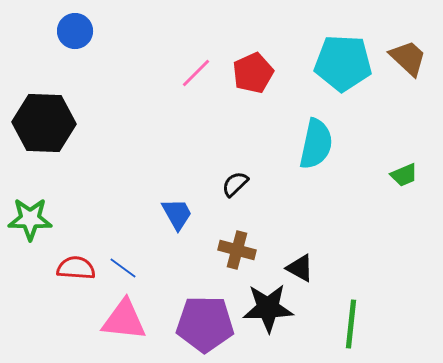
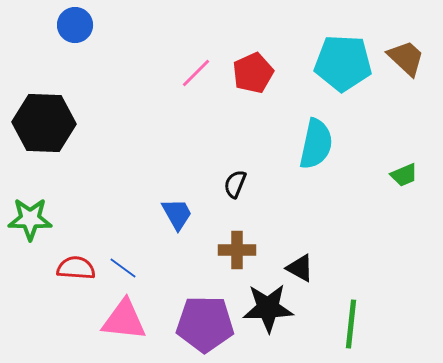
blue circle: moved 6 px up
brown trapezoid: moved 2 px left
black semicircle: rotated 24 degrees counterclockwise
brown cross: rotated 15 degrees counterclockwise
